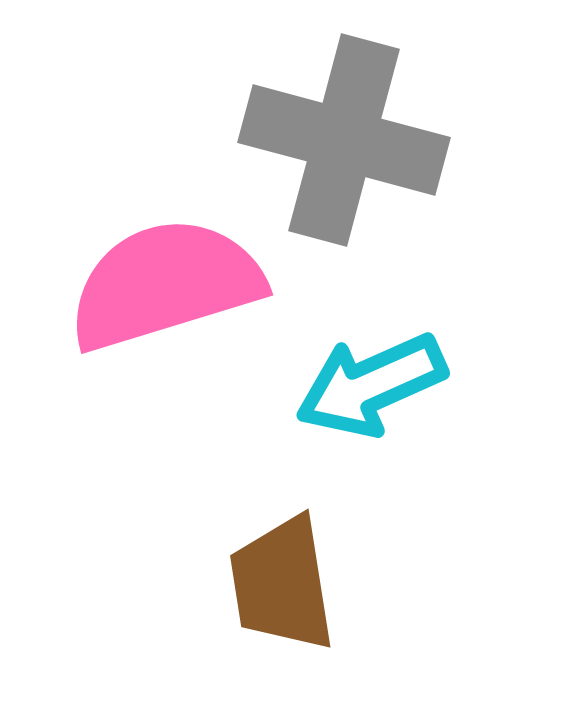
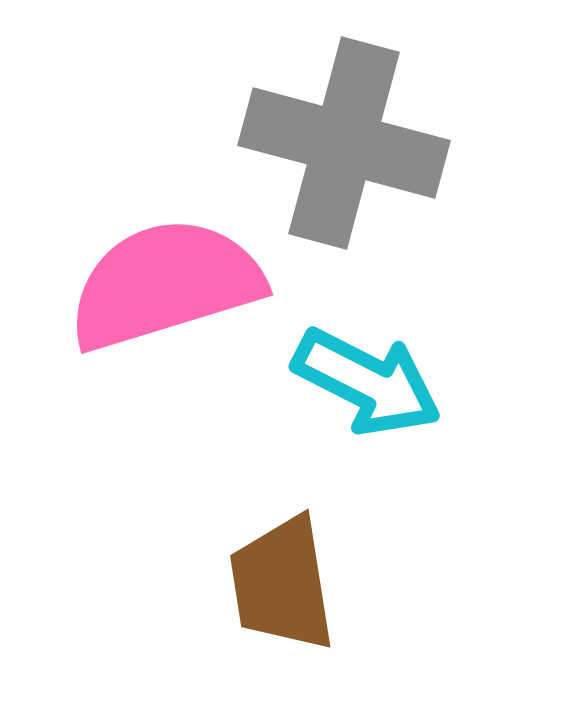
gray cross: moved 3 px down
cyan arrow: moved 4 px left, 3 px up; rotated 129 degrees counterclockwise
